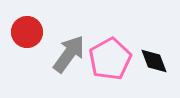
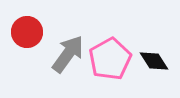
gray arrow: moved 1 px left
black diamond: rotated 12 degrees counterclockwise
